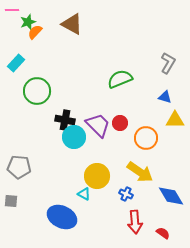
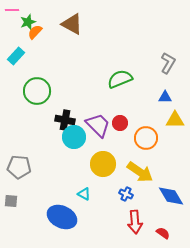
cyan rectangle: moved 7 px up
blue triangle: rotated 16 degrees counterclockwise
yellow circle: moved 6 px right, 12 px up
